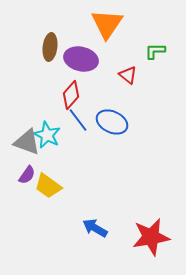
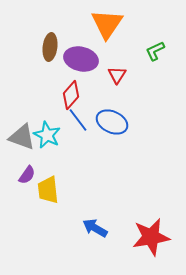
green L-shape: rotated 25 degrees counterclockwise
red triangle: moved 11 px left; rotated 24 degrees clockwise
gray triangle: moved 5 px left, 5 px up
yellow trapezoid: moved 4 px down; rotated 48 degrees clockwise
